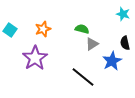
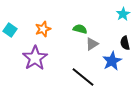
cyan star: rotated 24 degrees clockwise
green semicircle: moved 2 px left
